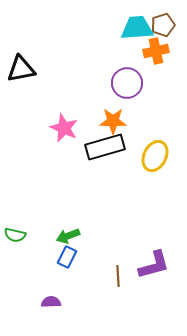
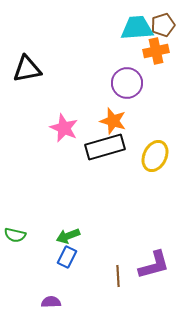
black triangle: moved 6 px right
orange star: rotated 16 degrees clockwise
